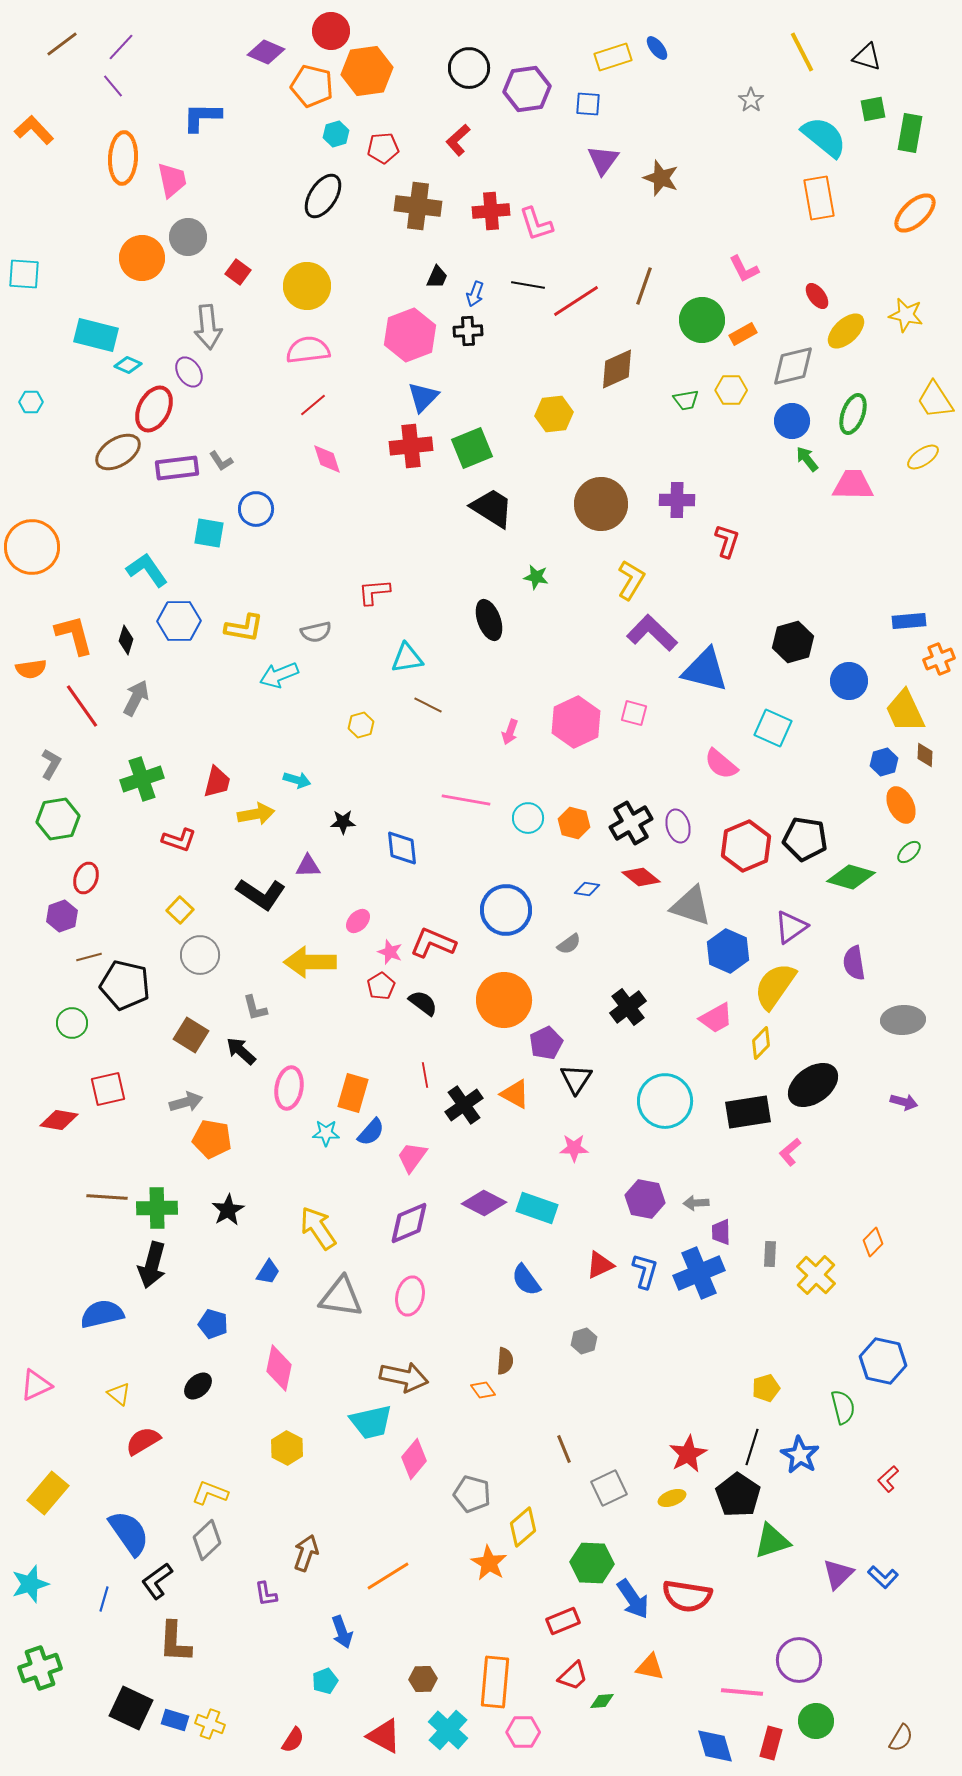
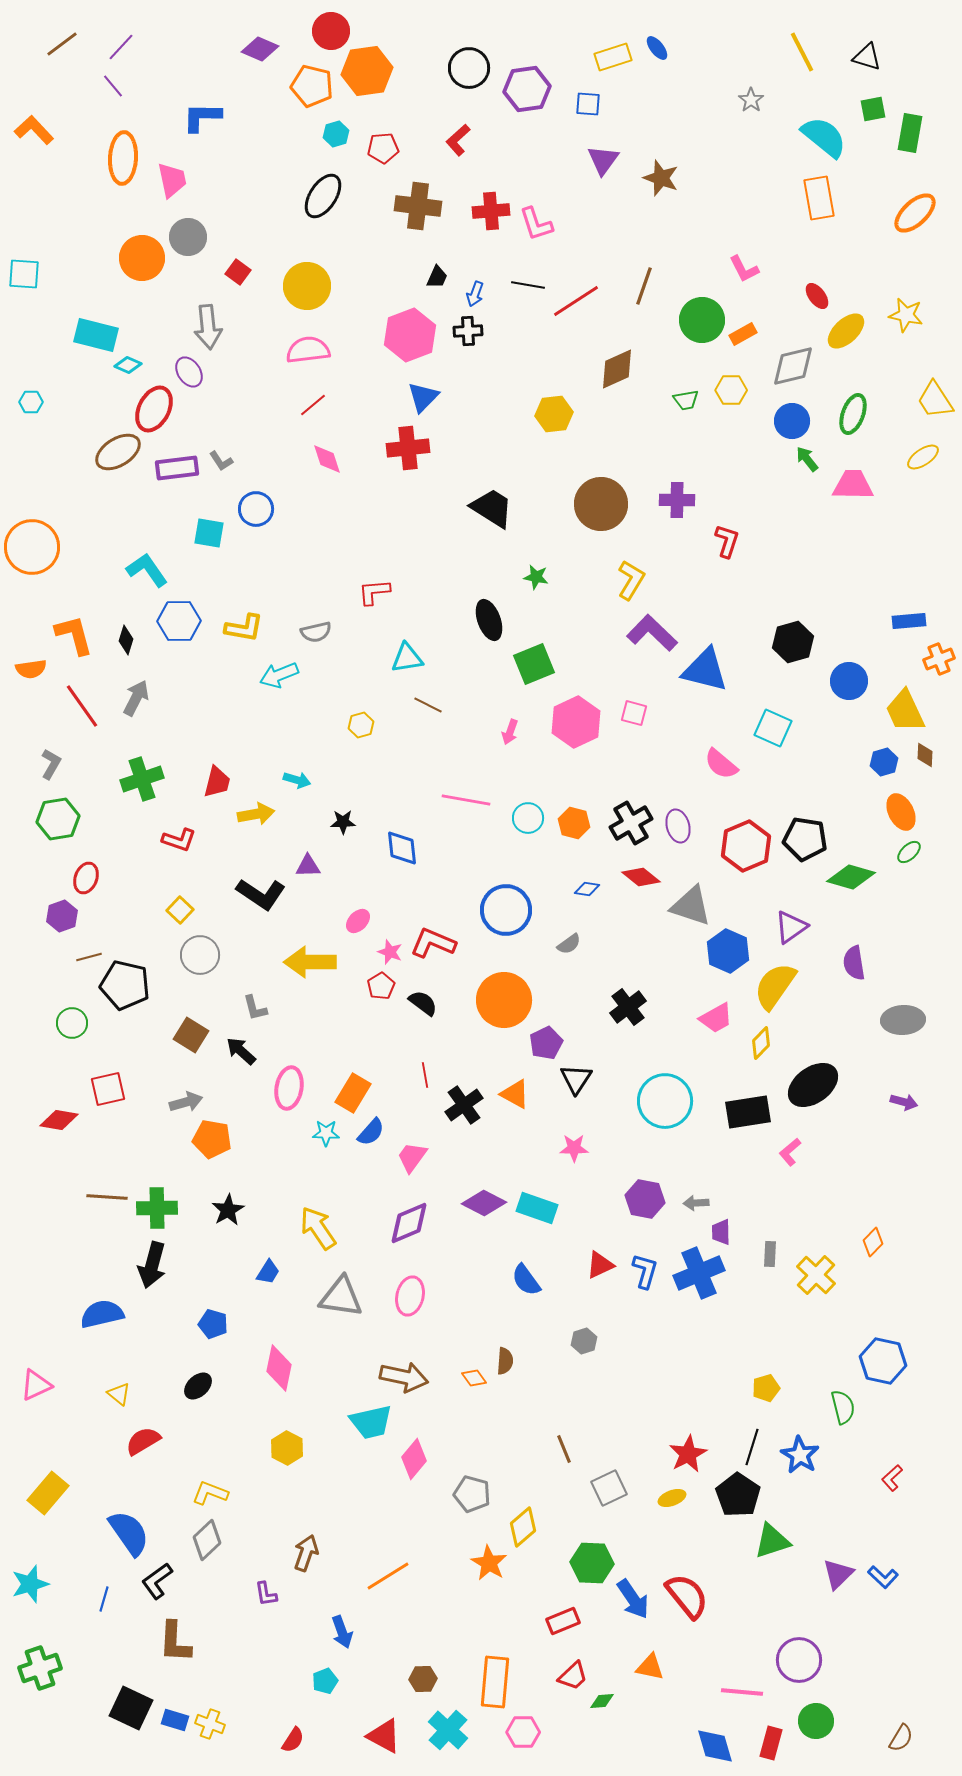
purple diamond at (266, 52): moved 6 px left, 3 px up
red cross at (411, 446): moved 3 px left, 2 px down
green square at (472, 448): moved 62 px right, 216 px down
orange ellipse at (901, 805): moved 7 px down
orange rectangle at (353, 1093): rotated 15 degrees clockwise
orange diamond at (483, 1390): moved 9 px left, 12 px up
red L-shape at (888, 1479): moved 4 px right, 1 px up
red semicircle at (687, 1596): rotated 138 degrees counterclockwise
